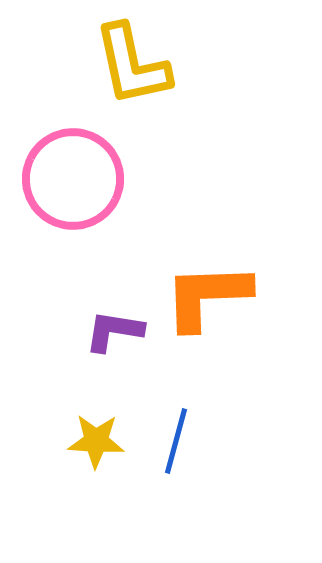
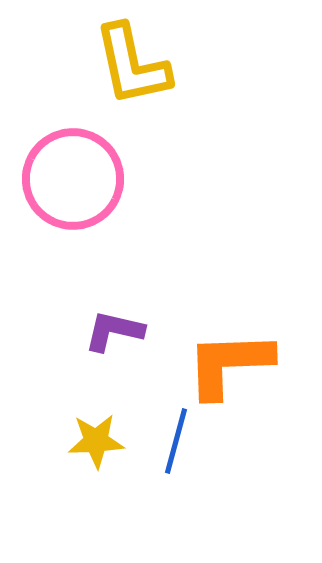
orange L-shape: moved 22 px right, 68 px down
purple L-shape: rotated 4 degrees clockwise
yellow star: rotated 6 degrees counterclockwise
